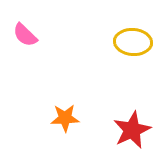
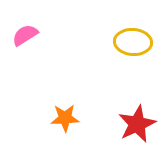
pink semicircle: rotated 104 degrees clockwise
red star: moved 5 px right, 6 px up
